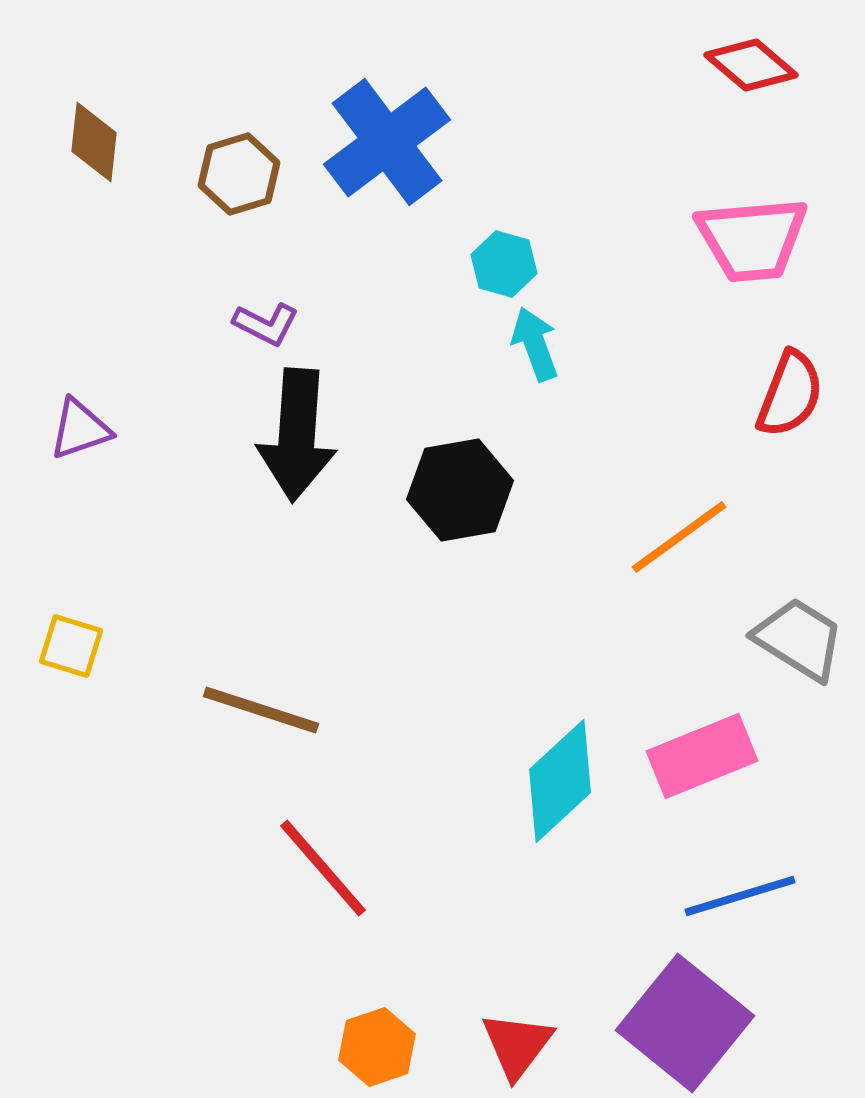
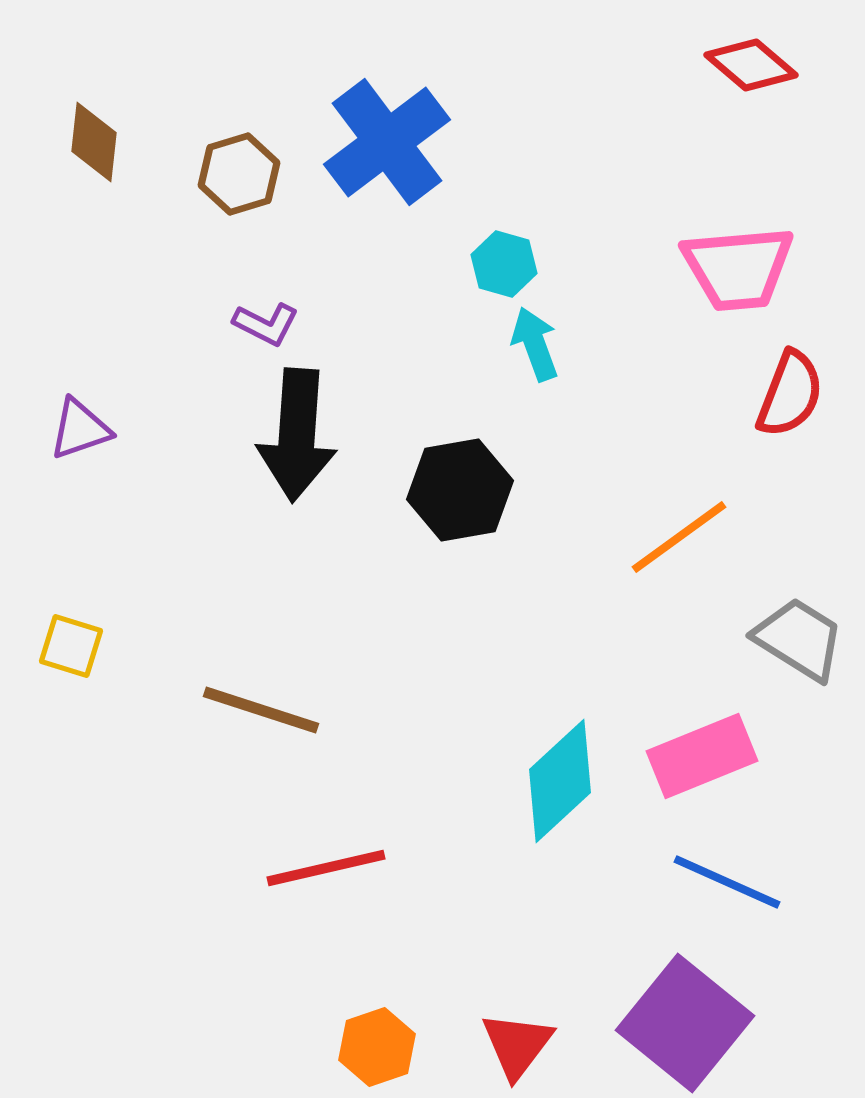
pink trapezoid: moved 14 px left, 29 px down
red line: moved 3 px right; rotated 62 degrees counterclockwise
blue line: moved 13 px left, 14 px up; rotated 41 degrees clockwise
